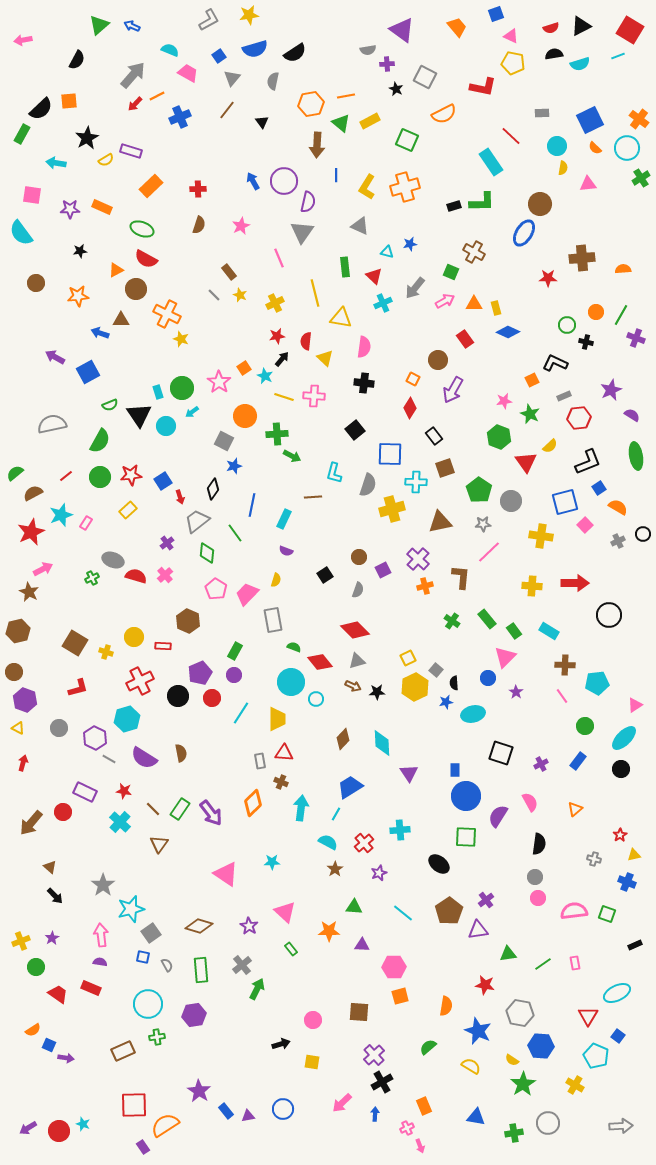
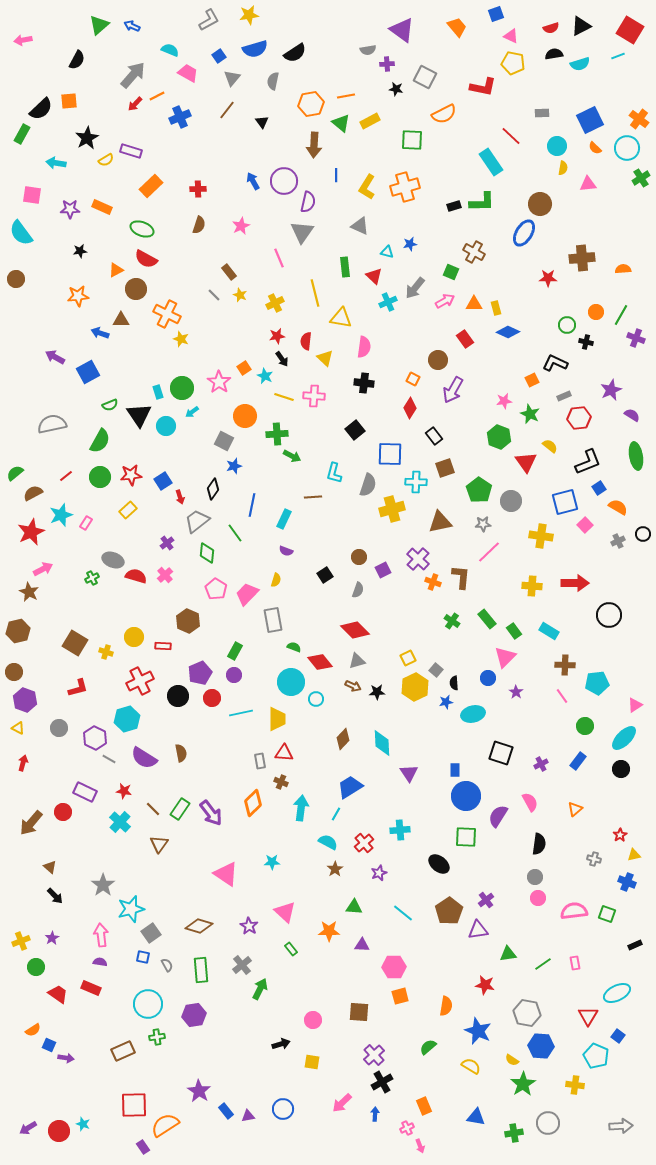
black star at (396, 89): rotated 16 degrees counterclockwise
green square at (407, 140): moved 5 px right; rotated 20 degrees counterclockwise
brown arrow at (317, 145): moved 3 px left
brown circle at (36, 283): moved 20 px left, 4 px up
cyan cross at (383, 303): moved 5 px right, 1 px up
black arrow at (282, 359): rotated 105 degrees clockwise
yellow semicircle at (550, 446): rotated 98 degrees counterclockwise
orange cross at (425, 586): moved 8 px right, 4 px up; rotated 35 degrees clockwise
cyan line at (241, 713): rotated 45 degrees clockwise
green arrow at (257, 989): moved 3 px right
gray hexagon at (520, 1013): moved 7 px right
yellow cross at (575, 1085): rotated 24 degrees counterclockwise
